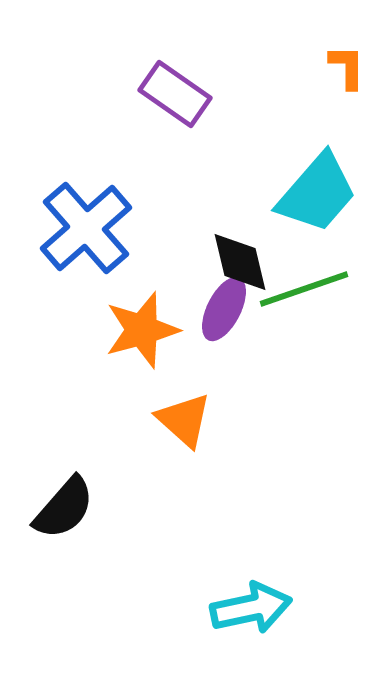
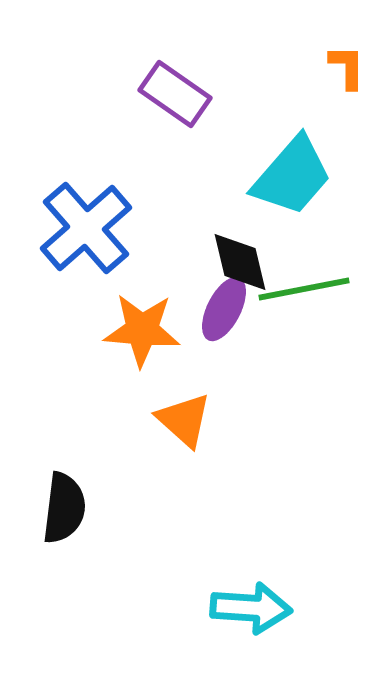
cyan trapezoid: moved 25 px left, 17 px up
green line: rotated 8 degrees clockwise
orange star: rotated 20 degrees clockwise
black semicircle: rotated 34 degrees counterclockwise
cyan arrow: rotated 16 degrees clockwise
